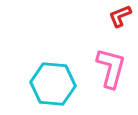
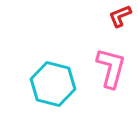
cyan hexagon: rotated 9 degrees clockwise
